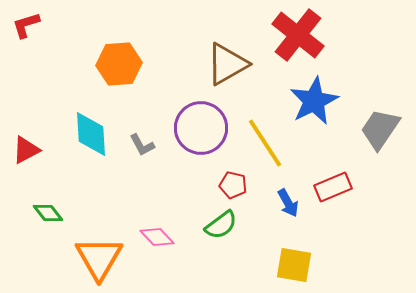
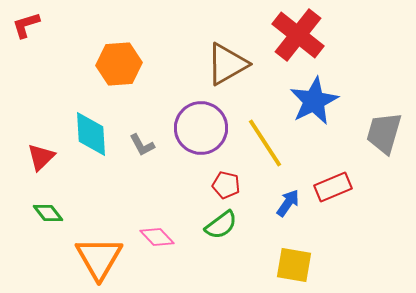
gray trapezoid: moved 4 px right, 4 px down; rotated 18 degrees counterclockwise
red triangle: moved 15 px right, 7 px down; rotated 16 degrees counterclockwise
red pentagon: moved 7 px left
blue arrow: rotated 116 degrees counterclockwise
